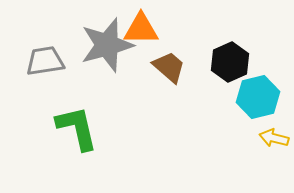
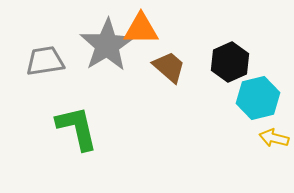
gray star: rotated 16 degrees counterclockwise
cyan hexagon: moved 1 px down
